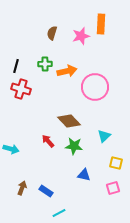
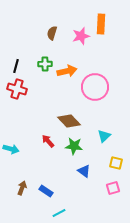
red cross: moved 4 px left
blue triangle: moved 4 px up; rotated 24 degrees clockwise
